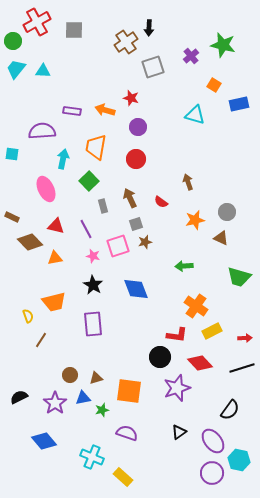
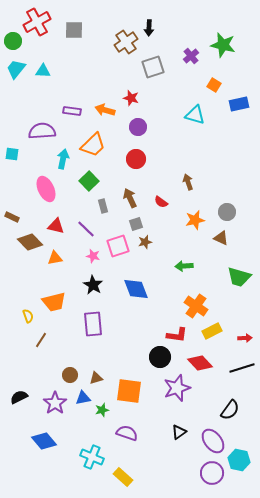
orange trapezoid at (96, 147): moved 3 px left, 2 px up; rotated 144 degrees counterclockwise
purple line at (86, 229): rotated 18 degrees counterclockwise
